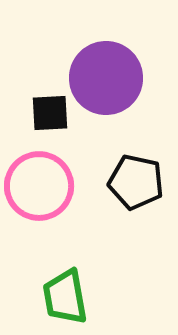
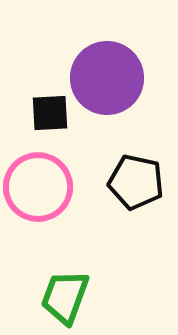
purple circle: moved 1 px right
pink circle: moved 1 px left, 1 px down
green trapezoid: rotated 30 degrees clockwise
